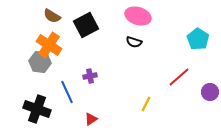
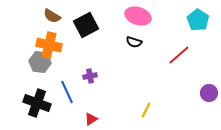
cyan pentagon: moved 19 px up
orange cross: rotated 20 degrees counterclockwise
red line: moved 22 px up
purple circle: moved 1 px left, 1 px down
yellow line: moved 6 px down
black cross: moved 6 px up
